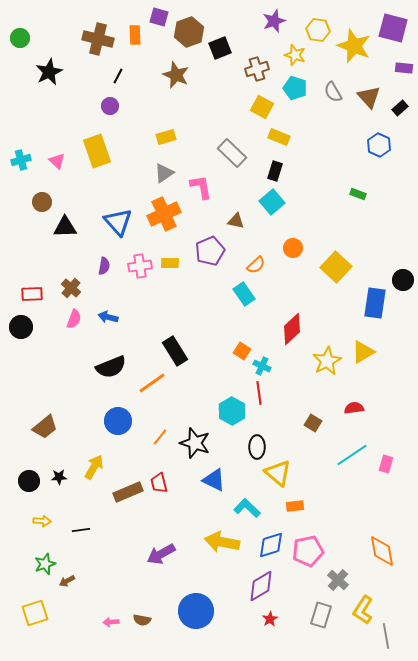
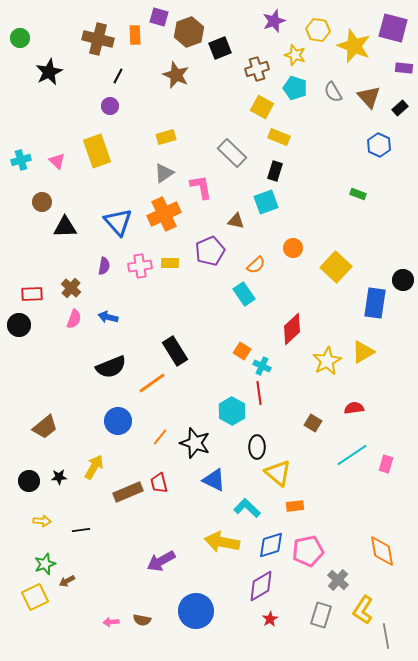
cyan square at (272, 202): moved 6 px left; rotated 20 degrees clockwise
black circle at (21, 327): moved 2 px left, 2 px up
purple arrow at (161, 554): moved 7 px down
yellow square at (35, 613): moved 16 px up; rotated 8 degrees counterclockwise
